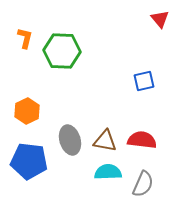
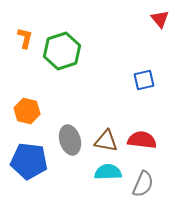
green hexagon: rotated 21 degrees counterclockwise
blue square: moved 1 px up
orange hexagon: rotated 20 degrees counterclockwise
brown triangle: moved 1 px right
